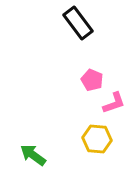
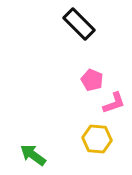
black rectangle: moved 1 px right, 1 px down; rotated 8 degrees counterclockwise
